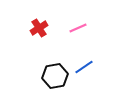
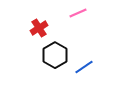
pink line: moved 15 px up
black hexagon: moved 21 px up; rotated 20 degrees counterclockwise
